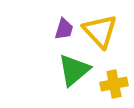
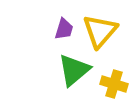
yellow triangle: rotated 24 degrees clockwise
yellow cross: rotated 28 degrees clockwise
